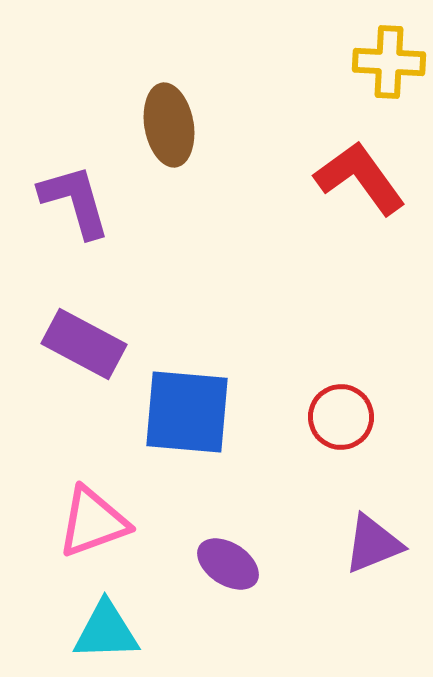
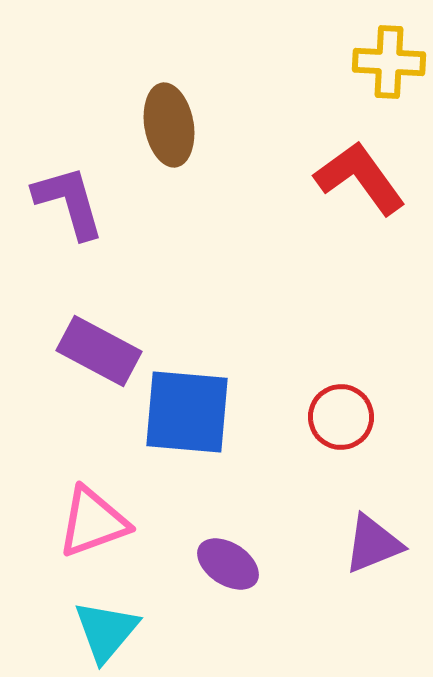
purple L-shape: moved 6 px left, 1 px down
purple rectangle: moved 15 px right, 7 px down
cyan triangle: rotated 48 degrees counterclockwise
